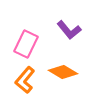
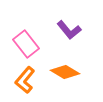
pink rectangle: rotated 64 degrees counterclockwise
orange diamond: moved 2 px right
